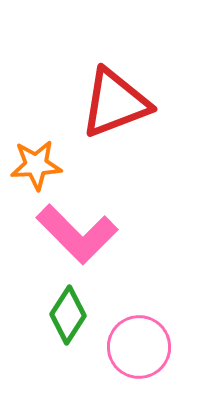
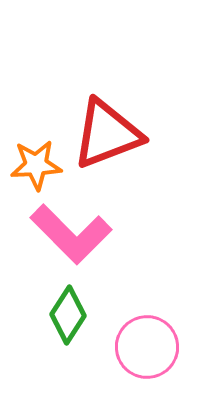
red triangle: moved 8 px left, 31 px down
pink L-shape: moved 6 px left
pink circle: moved 8 px right
